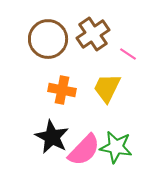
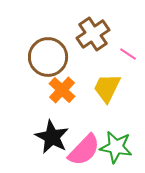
brown circle: moved 18 px down
orange cross: rotated 32 degrees clockwise
